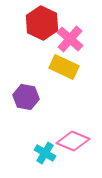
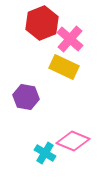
red hexagon: rotated 12 degrees clockwise
